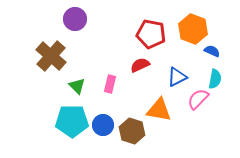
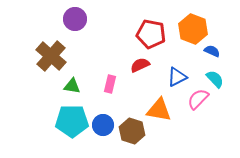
cyan semicircle: rotated 54 degrees counterclockwise
green triangle: moved 5 px left; rotated 36 degrees counterclockwise
